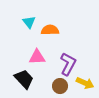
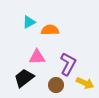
cyan triangle: rotated 40 degrees clockwise
black trapezoid: moved 1 px up; rotated 85 degrees counterclockwise
brown circle: moved 4 px left, 1 px up
